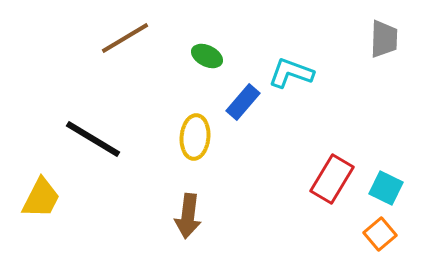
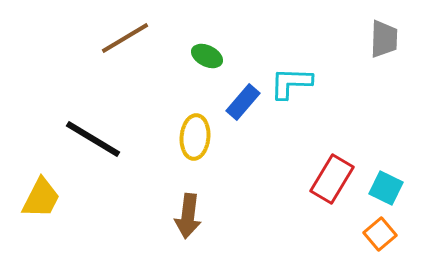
cyan L-shape: moved 10 px down; rotated 18 degrees counterclockwise
